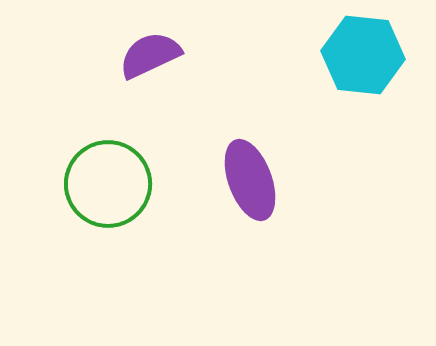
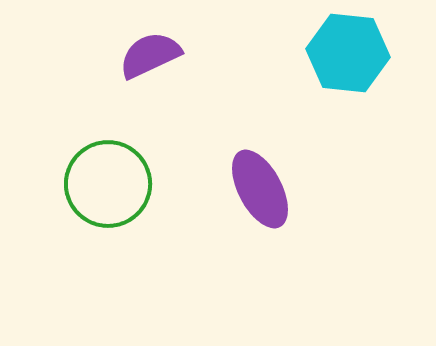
cyan hexagon: moved 15 px left, 2 px up
purple ellipse: moved 10 px right, 9 px down; rotated 8 degrees counterclockwise
